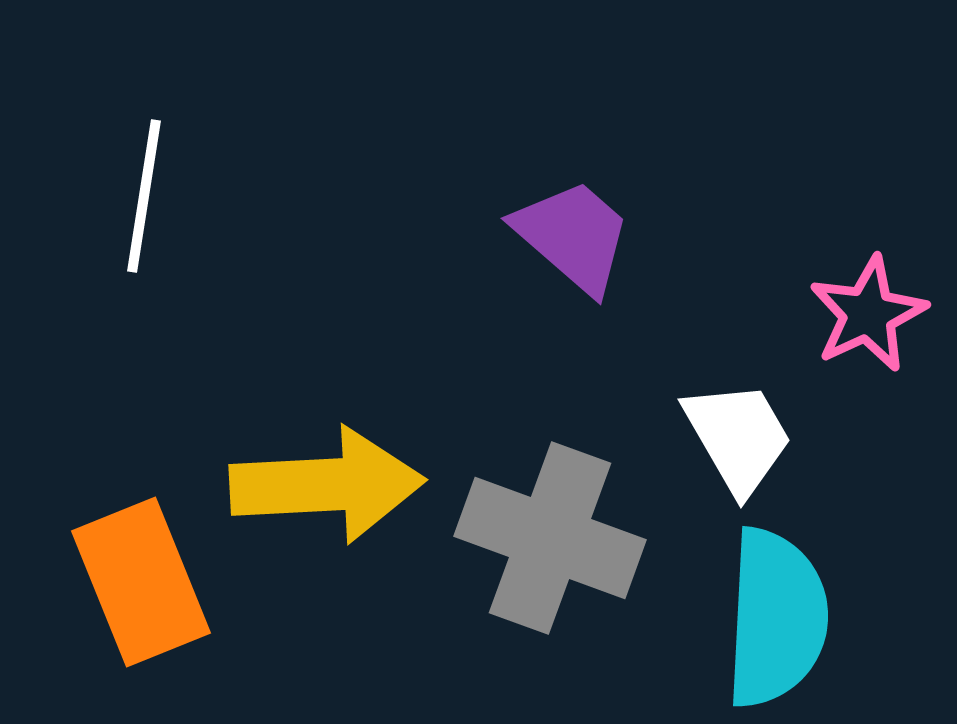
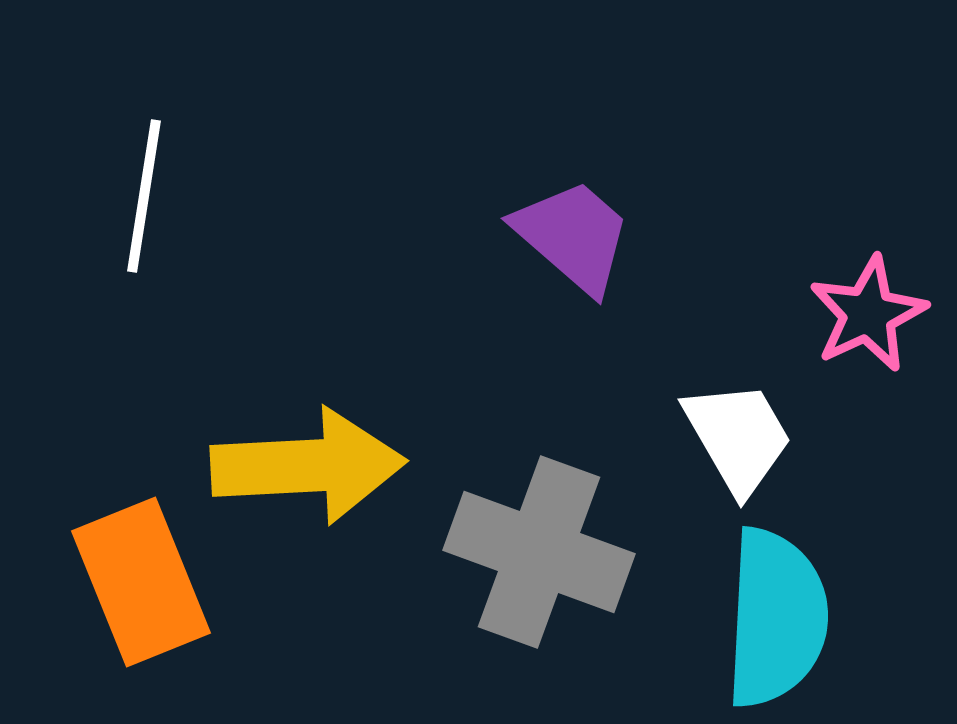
yellow arrow: moved 19 px left, 19 px up
gray cross: moved 11 px left, 14 px down
